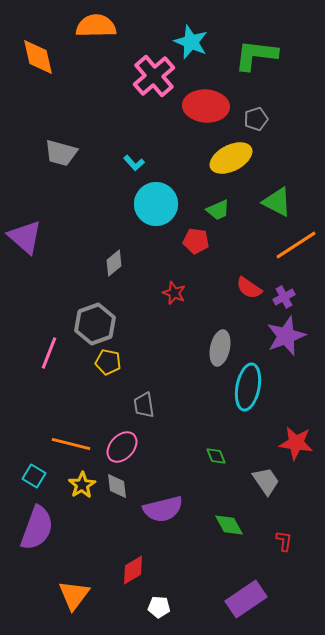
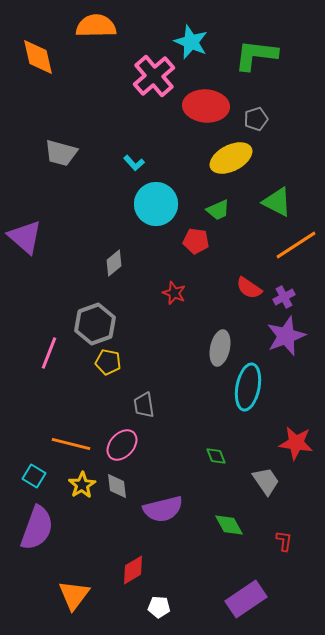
pink ellipse at (122, 447): moved 2 px up
